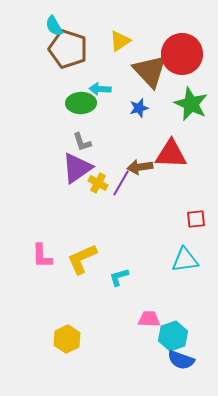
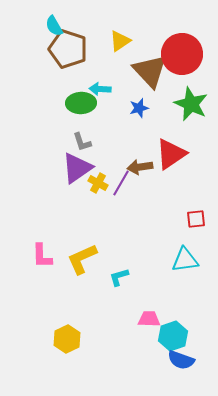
red triangle: rotated 36 degrees counterclockwise
